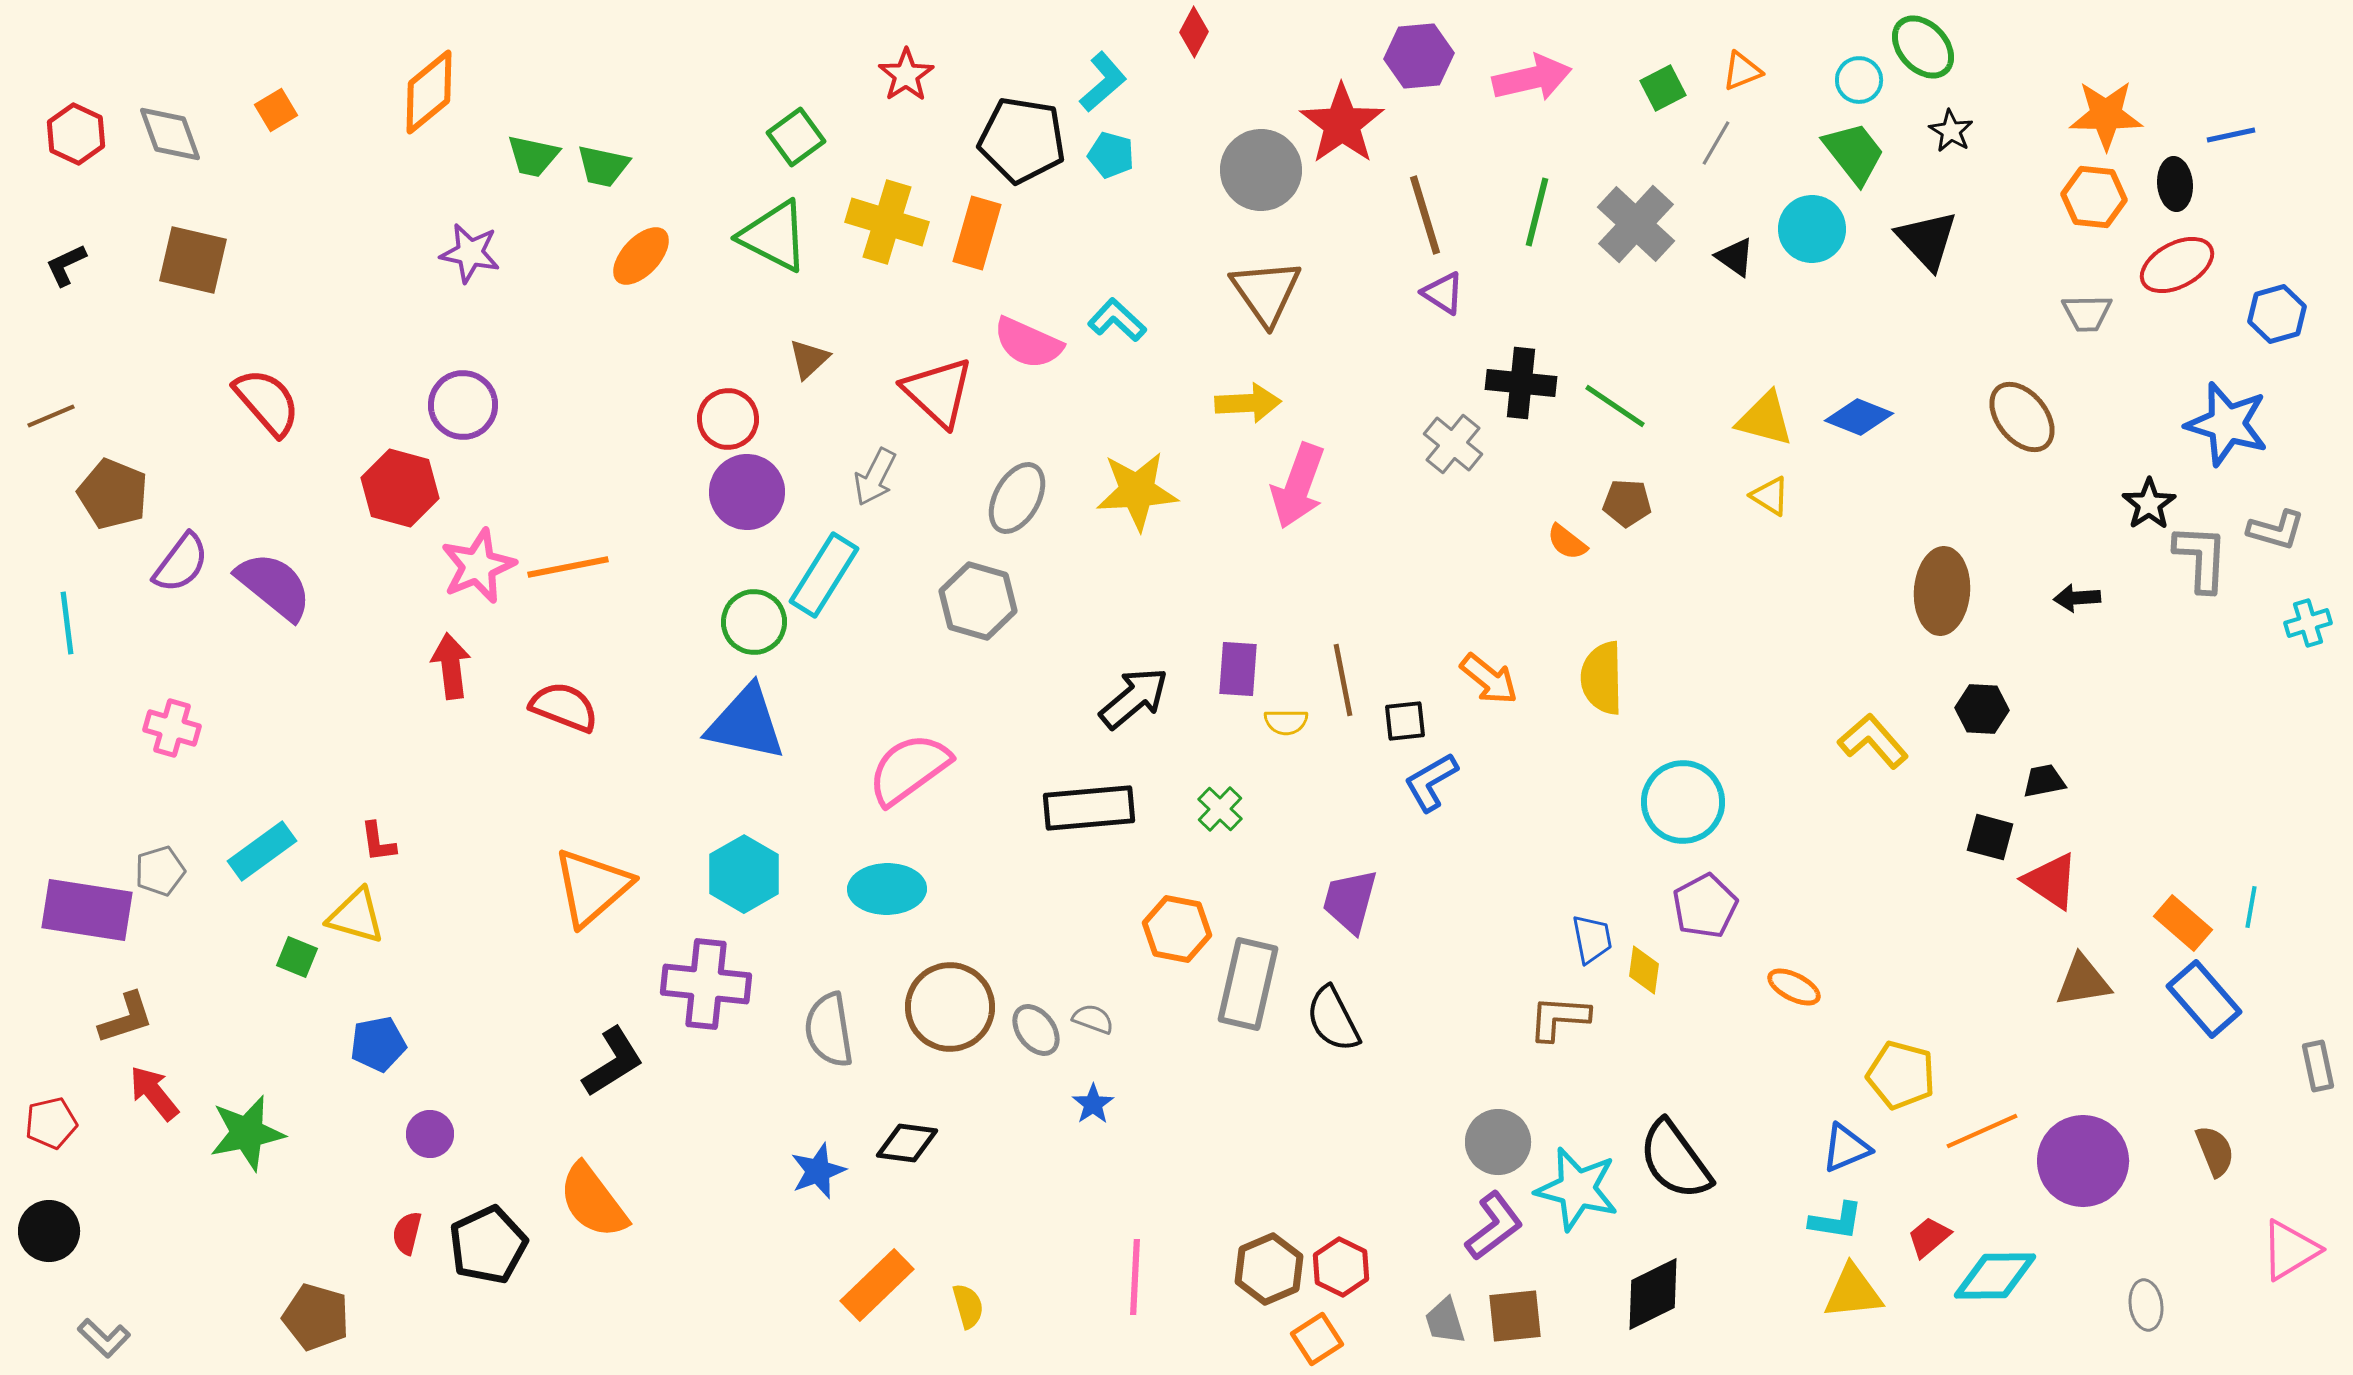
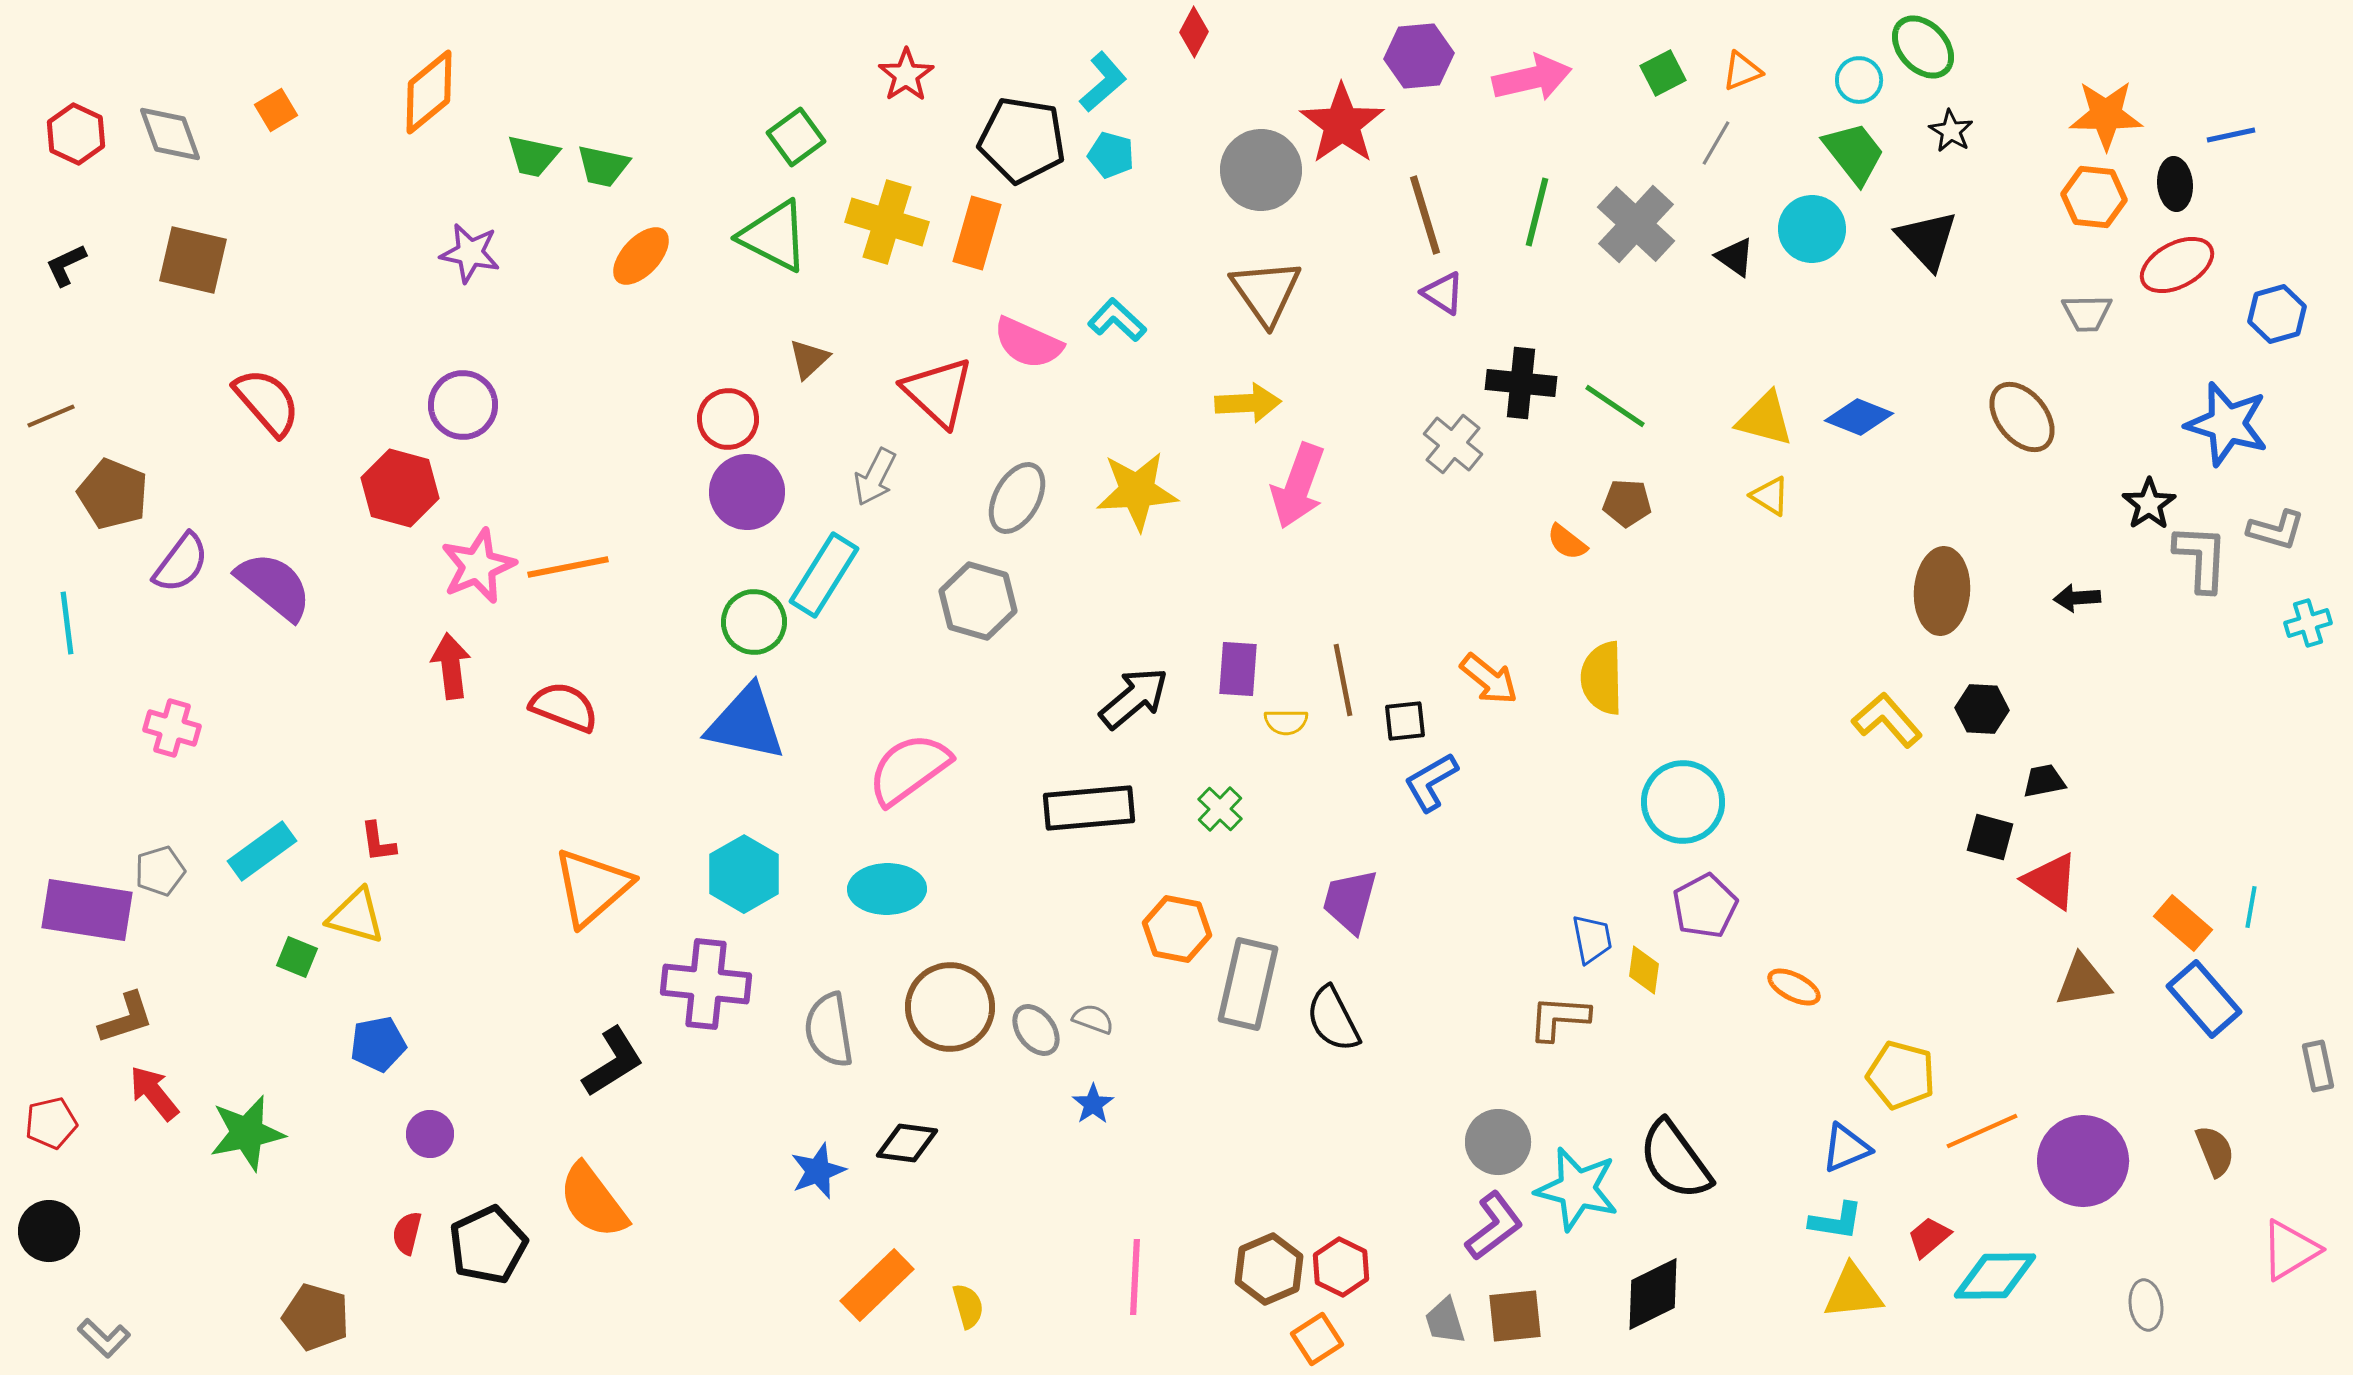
green square at (1663, 88): moved 15 px up
yellow L-shape at (1873, 741): moved 14 px right, 21 px up
